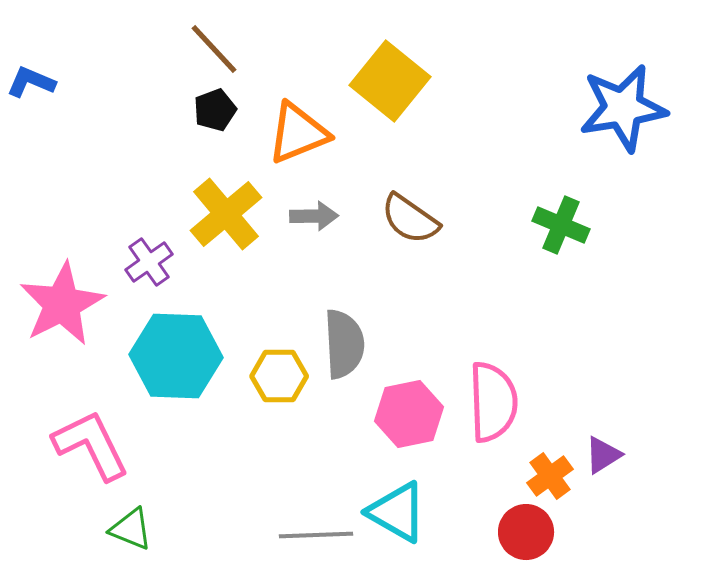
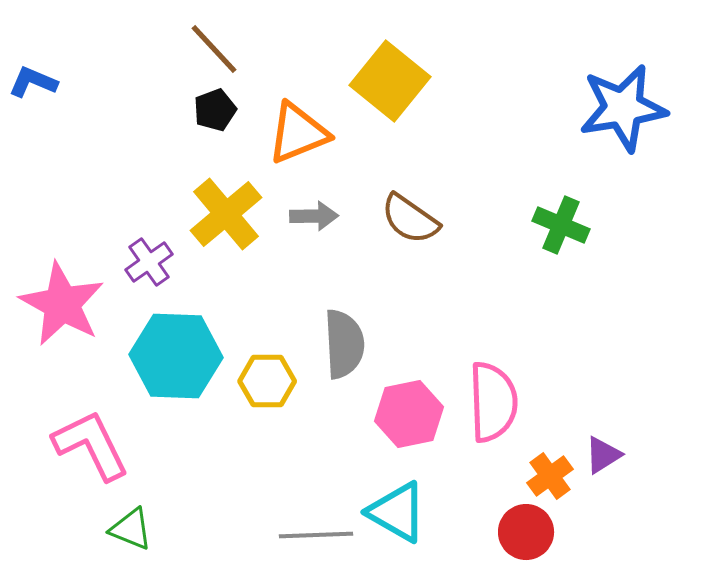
blue L-shape: moved 2 px right
pink star: rotated 16 degrees counterclockwise
yellow hexagon: moved 12 px left, 5 px down
